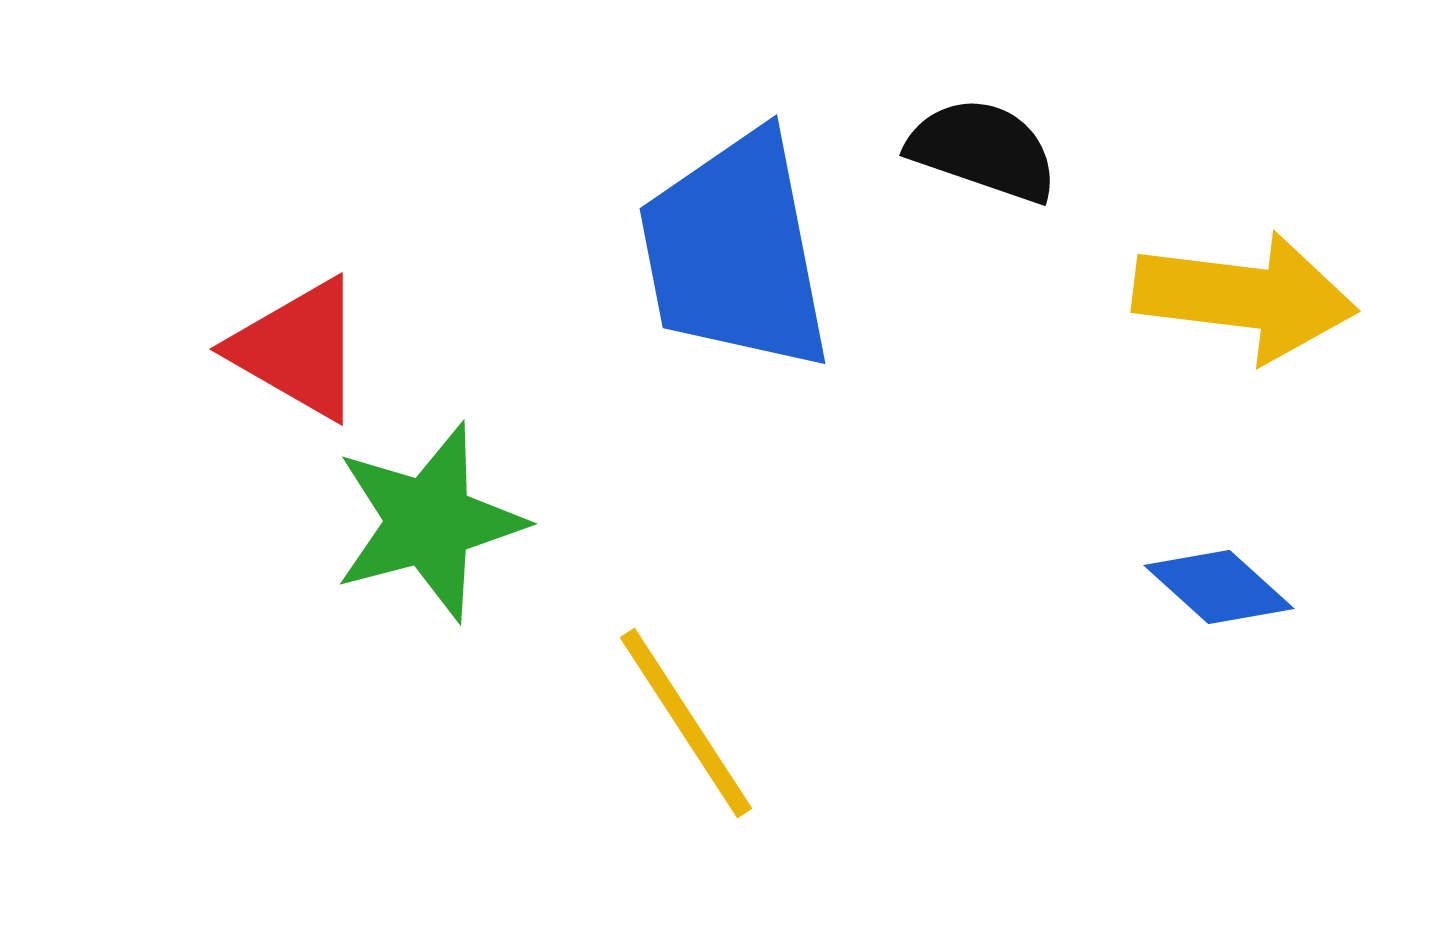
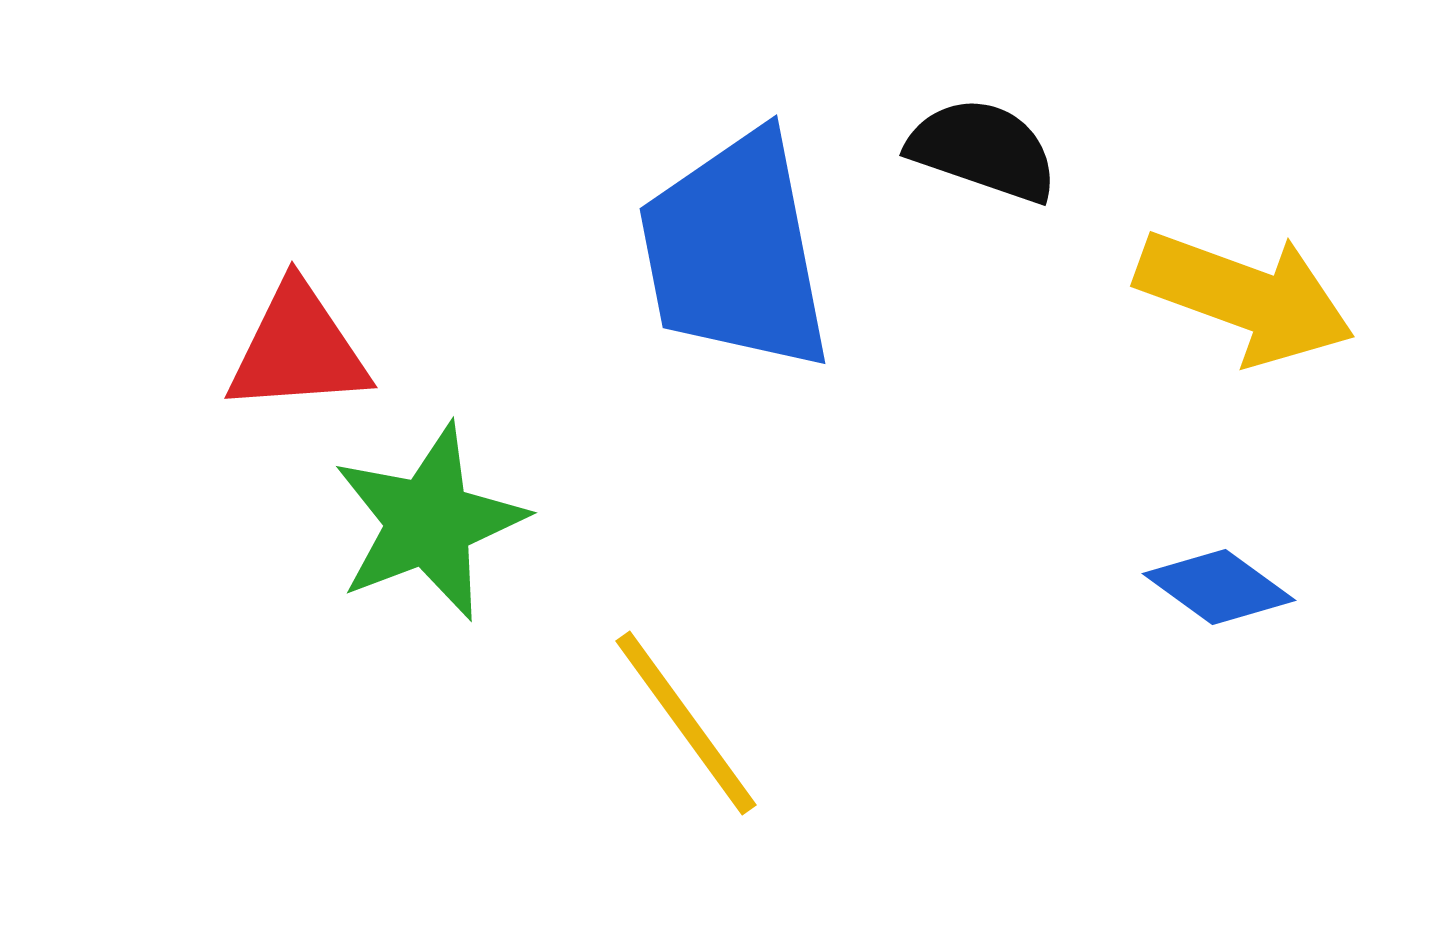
yellow arrow: rotated 13 degrees clockwise
red triangle: rotated 34 degrees counterclockwise
green star: rotated 6 degrees counterclockwise
blue diamond: rotated 6 degrees counterclockwise
yellow line: rotated 3 degrees counterclockwise
